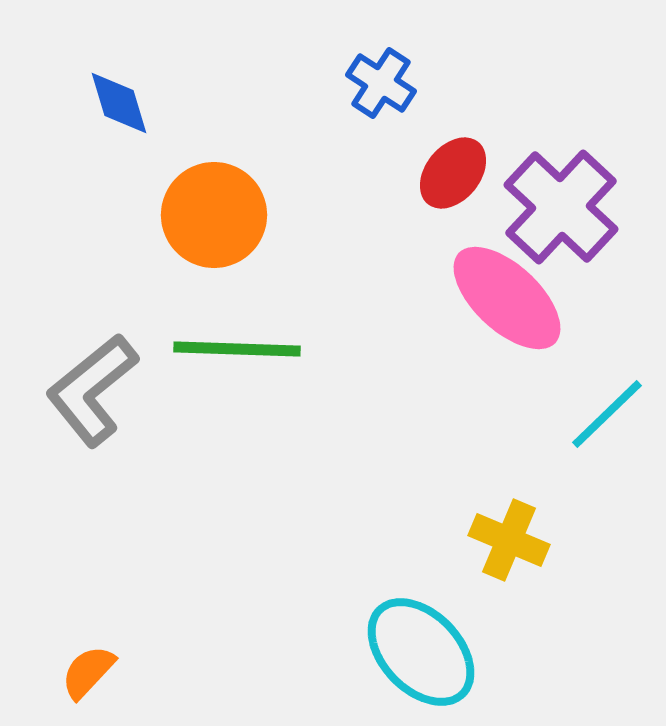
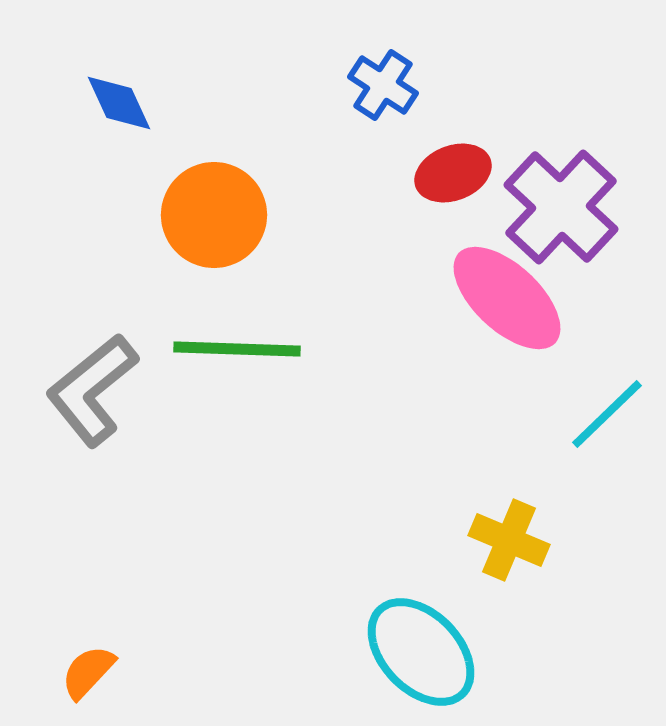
blue cross: moved 2 px right, 2 px down
blue diamond: rotated 8 degrees counterclockwise
red ellipse: rotated 30 degrees clockwise
